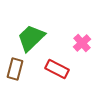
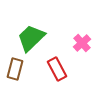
red rectangle: rotated 35 degrees clockwise
